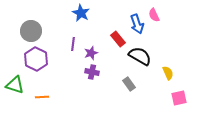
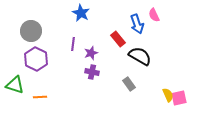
yellow semicircle: moved 22 px down
orange line: moved 2 px left
